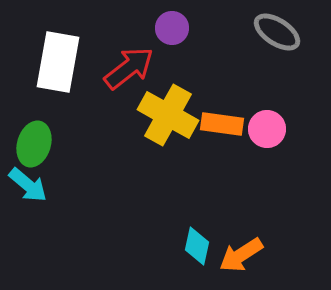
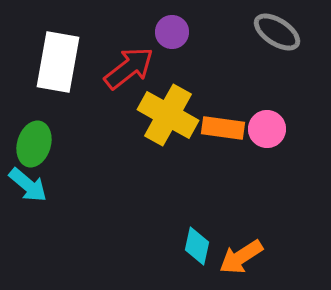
purple circle: moved 4 px down
orange rectangle: moved 1 px right, 4 px down
orange arrow: moved 2 px down
